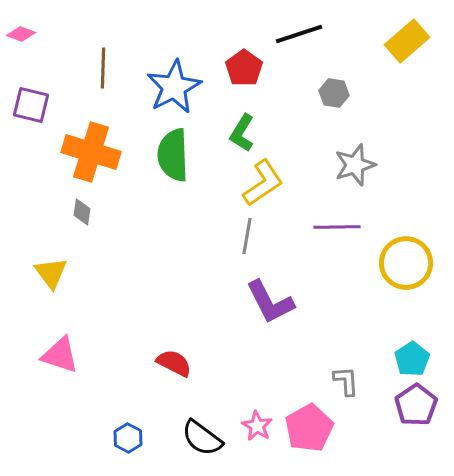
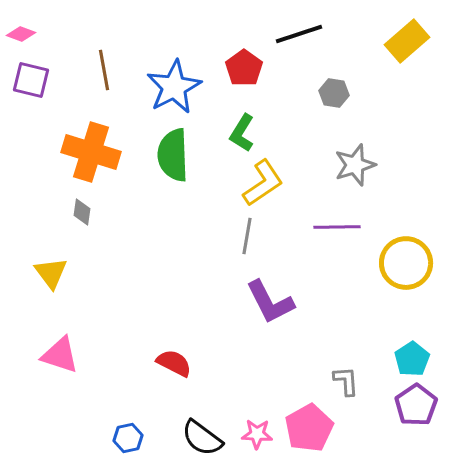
brown line: moved 1 px right, 2 px down; rotated 12 degrees counterclockwise
purple square: moved 25 px up
pink star: moved 8 px down; rotated 28 degrees counterclockwise
blue hexagon: rotated 20 degrees clockwise
